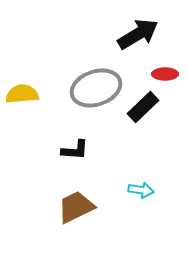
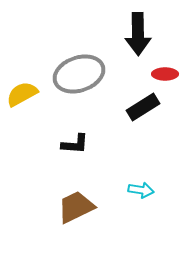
black arrow: rotated 120 degrees clockwise
gray ellipse: moved 17 px left, 14 px up
yellow semicircle: rotated 24 degrees counterclockwise
black rectangle: rotated 12 degrees clockwise
black L-shape: moved 6 px up
